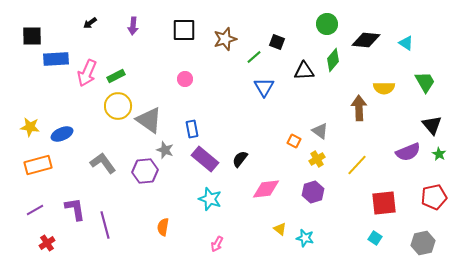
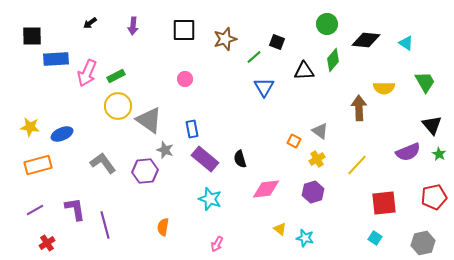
black semicircle at (240, 159): rotated 54 degrees counterclockwise
